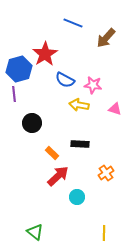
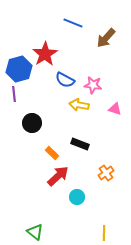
black rectangle: rotated 18 degrees clockwise
